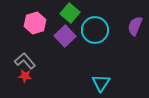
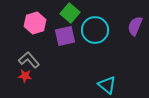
purple square: rotated 30 degrees clockwise
gray L-shape: moved 4 px right, 1 px up
cyan triangle: moved 6 px right, 2 px down; rotated 24 degrees counterclockwise
